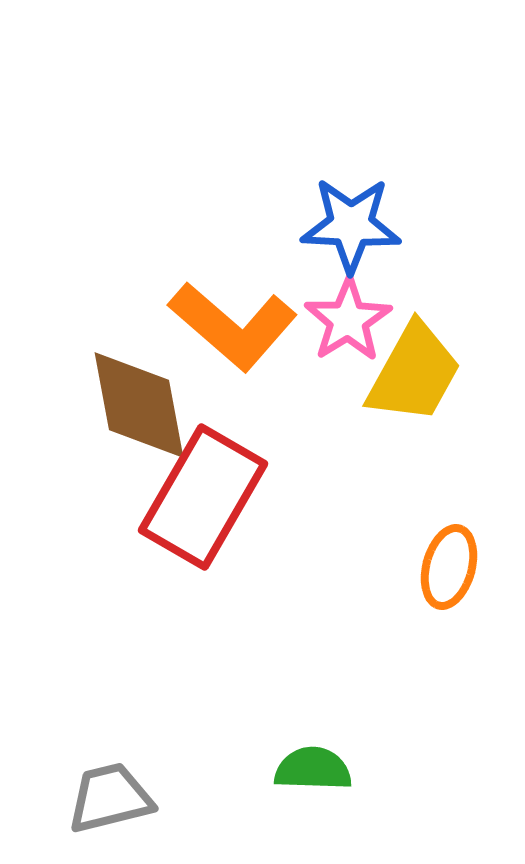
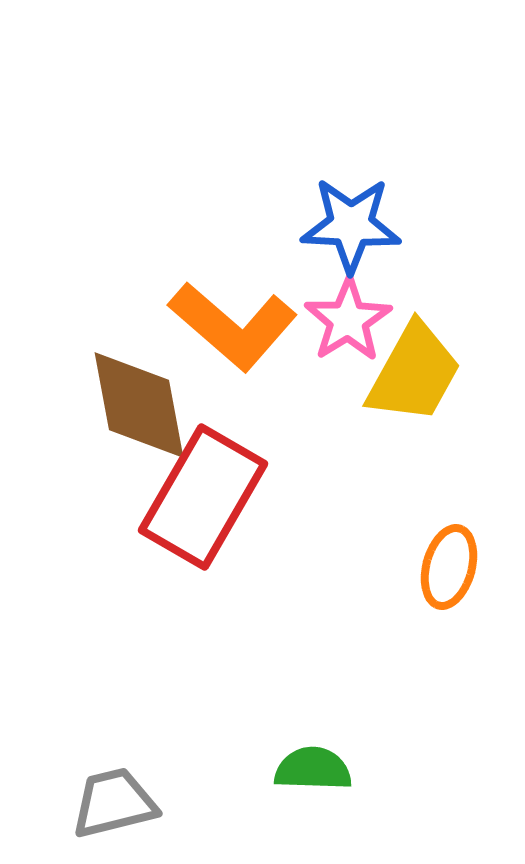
gray trapezoid: moved 4 px right, 5 px down
